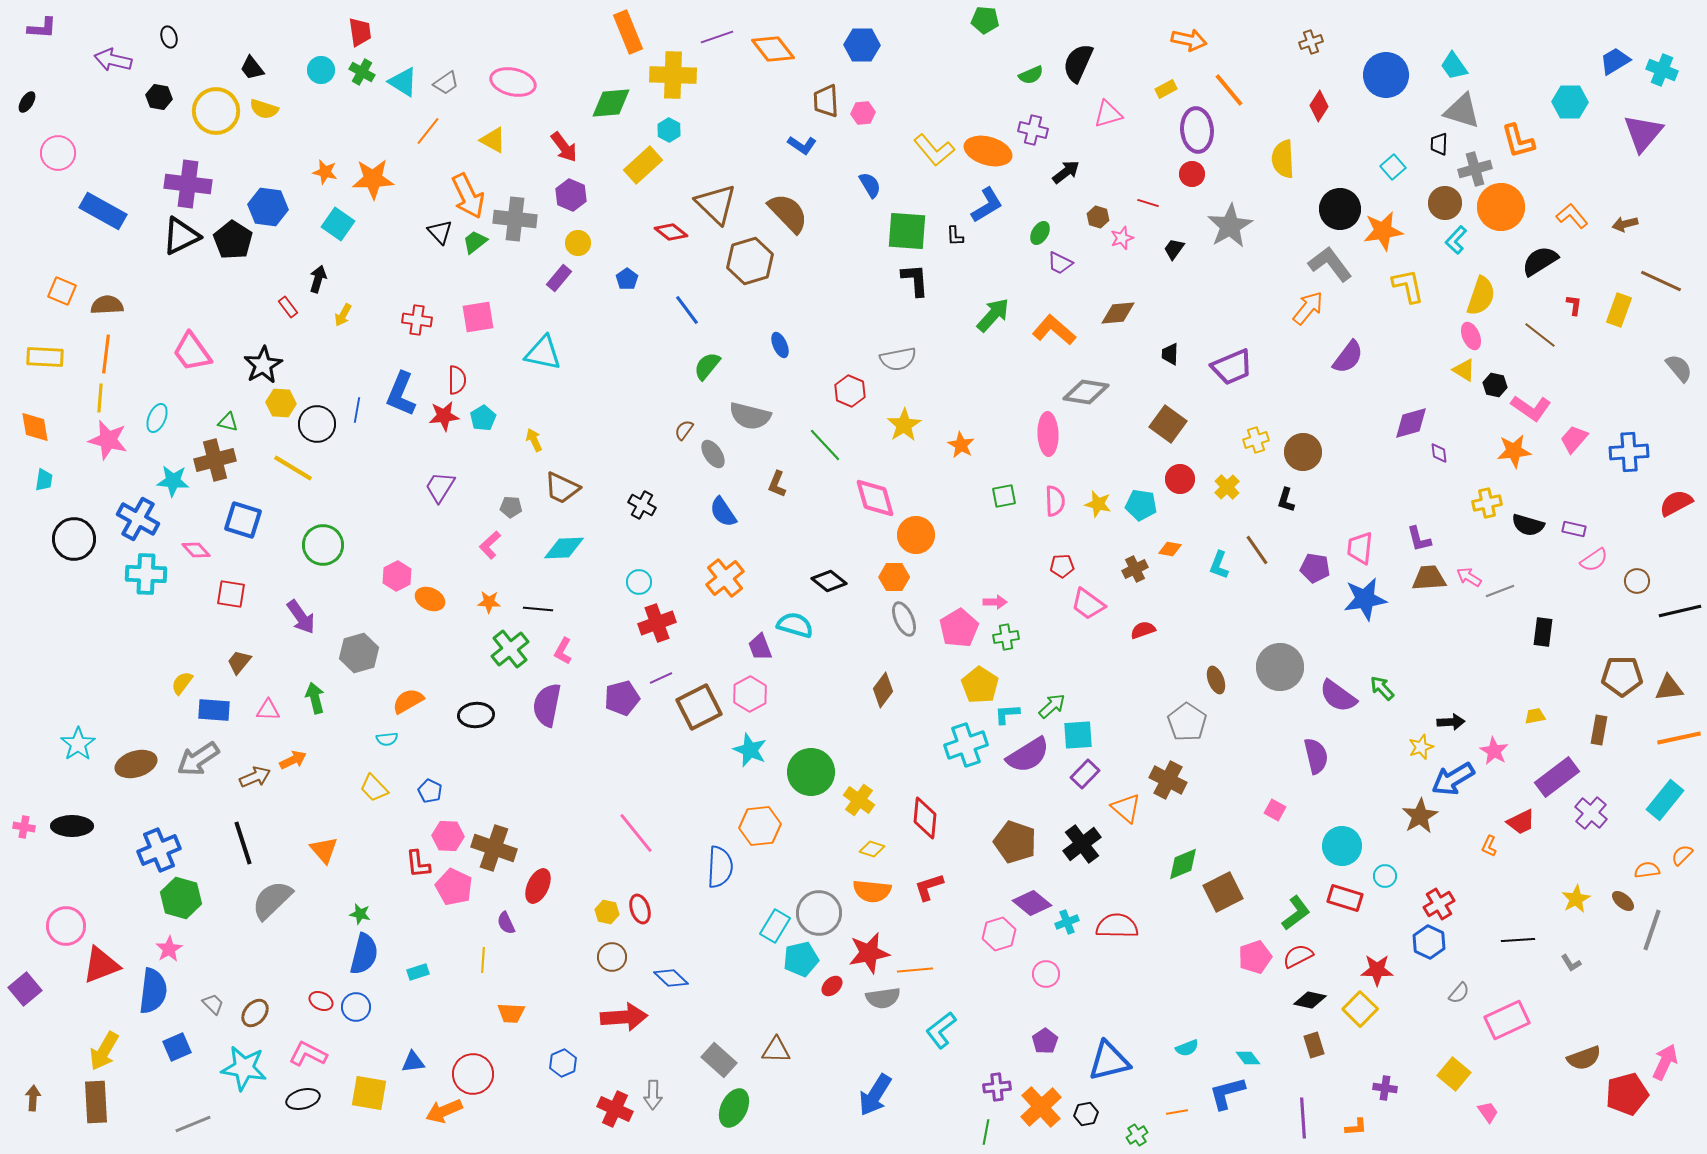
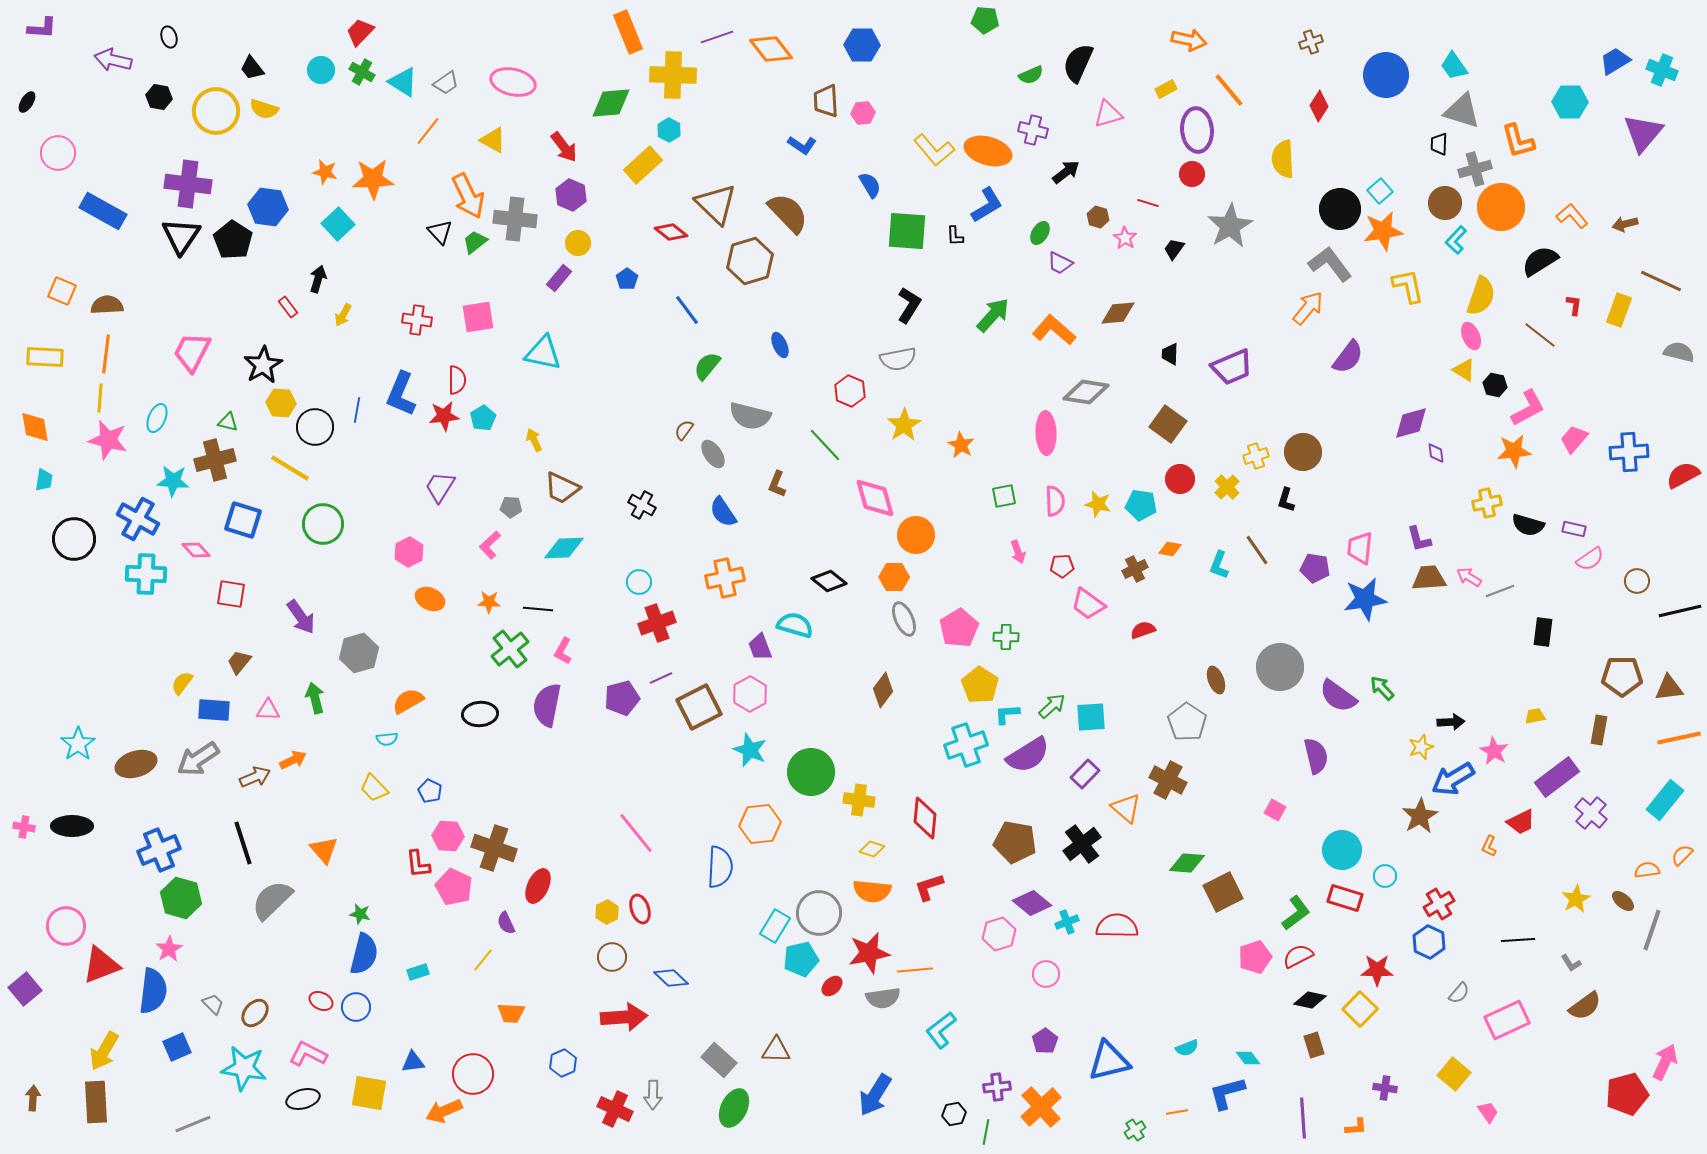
red trapezoid at (360, 32): rotated 128 degrees counterclockwise
orange diamond at (773, 49): moved 2 px left
cyan square at (1393, 167): moved 13 px left, 24 px down
cyan square at (338, 224): rotated 12 degrees clockwise
black triangle at (181, 236): rotated 30 degrees counterclockwise
pink star at (1122, 238): moved 3 px right; rotated 20 degrees counterclockwise
black L-shape at (915, 280): moved 6 px left, 25 px down; rotated 36 degrees clockwise
pink trapezoid at (192, 352): rotated 63 degrees clockwise
gray semicircle at (1679, 368): moved 16 px up; rotated 36 degrees counterclockwise
pink L-shape at (1531, 408): moved 3 px left; rotated 63 degrees counterclockwise
black circle at (317, 424): moved 2 px left, 3 px down
pink ellipse at (1048, 434): moved 2 px left, 1 px up
yellow cross at (1256, 440): moved 16 px down
purple diamond at (1439, 453): moved 3 px left
yellow line at (293, 468): moved 3 px left
red semicircle at (1676, 503): moved 7 px right, 28 px up
green circle at (323, 545): moved 21 px up
pink semicircle at (1594, 560): moved 4 px left, 1 px up
pink hexagon at (397, 576): moved 12 px right, 24 px up
orange cross at (725, 578): rotated 27 degrees clockwise
pink arrow at (995, 602): moved 23 px right, 50 px up; rotated 70 degrees clockwise
green cross at (1006, 637): rotated 10 degrees clockwise
black ellipse at (476, 715): moved 4 px right, 1 px up
cyan square at (1078, 735): moved 13 px right, 18 px up
yellow cross at (859, 800): rotated 28 degrees counterclockwise
orange hexagon at (760, 826): moved 2 px up
brown pentagon at (1015, 842): rotated 9 degrees counterclockwise
cyan circle at (1342, 846): moved 4 px down
green diamond at (1183, 864): moved 4 px right, 1 px up; rotated 27 degrees clockwise
yellow hexagon at (607, 912): rotated 20 degrees clockwise
yellow line at (483, 960): rotated 35 degrees clockwise
brown semicircle at (1584, 1058): moved 1 px right, 52 px up; rotated 16 degrees counterclockwise
black hexagon at (1086, 1114): moved 132 px left
green cross at (1137, 1135): moved 2 px left, 5 px up
